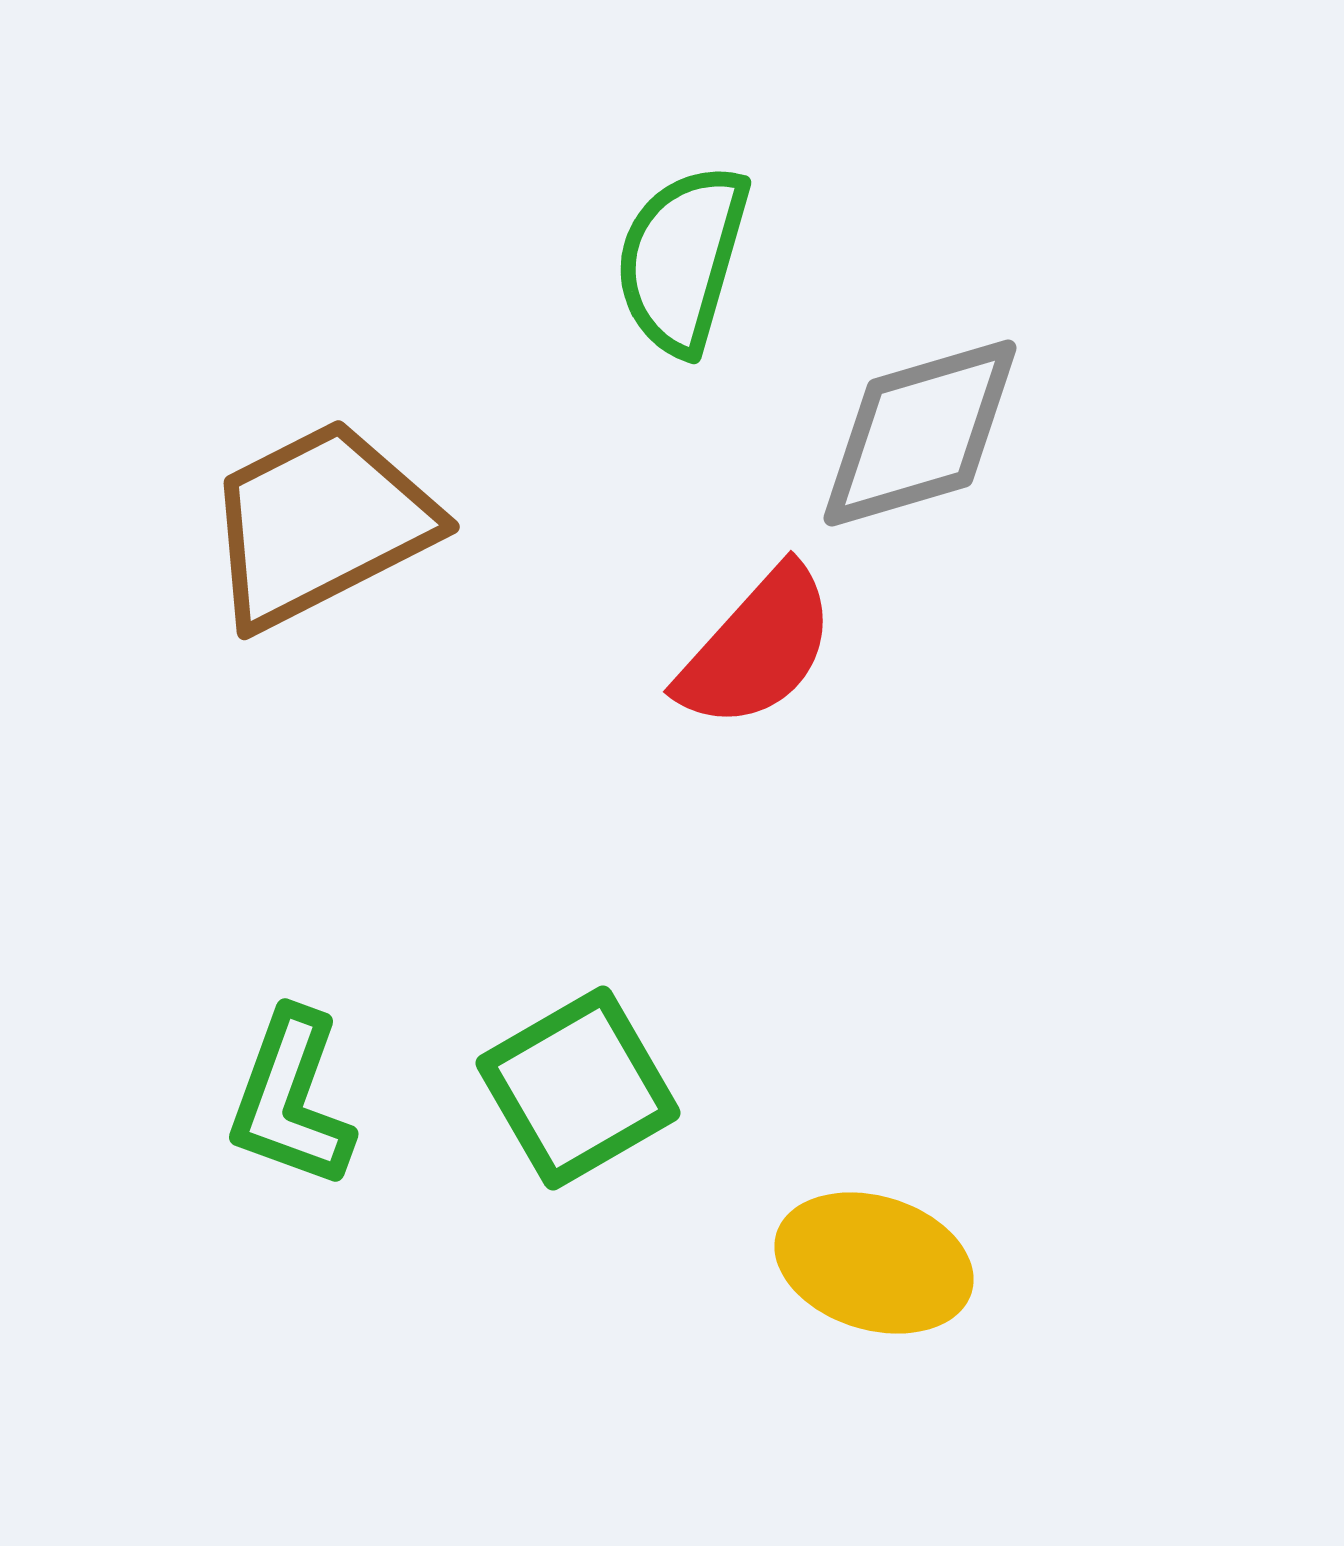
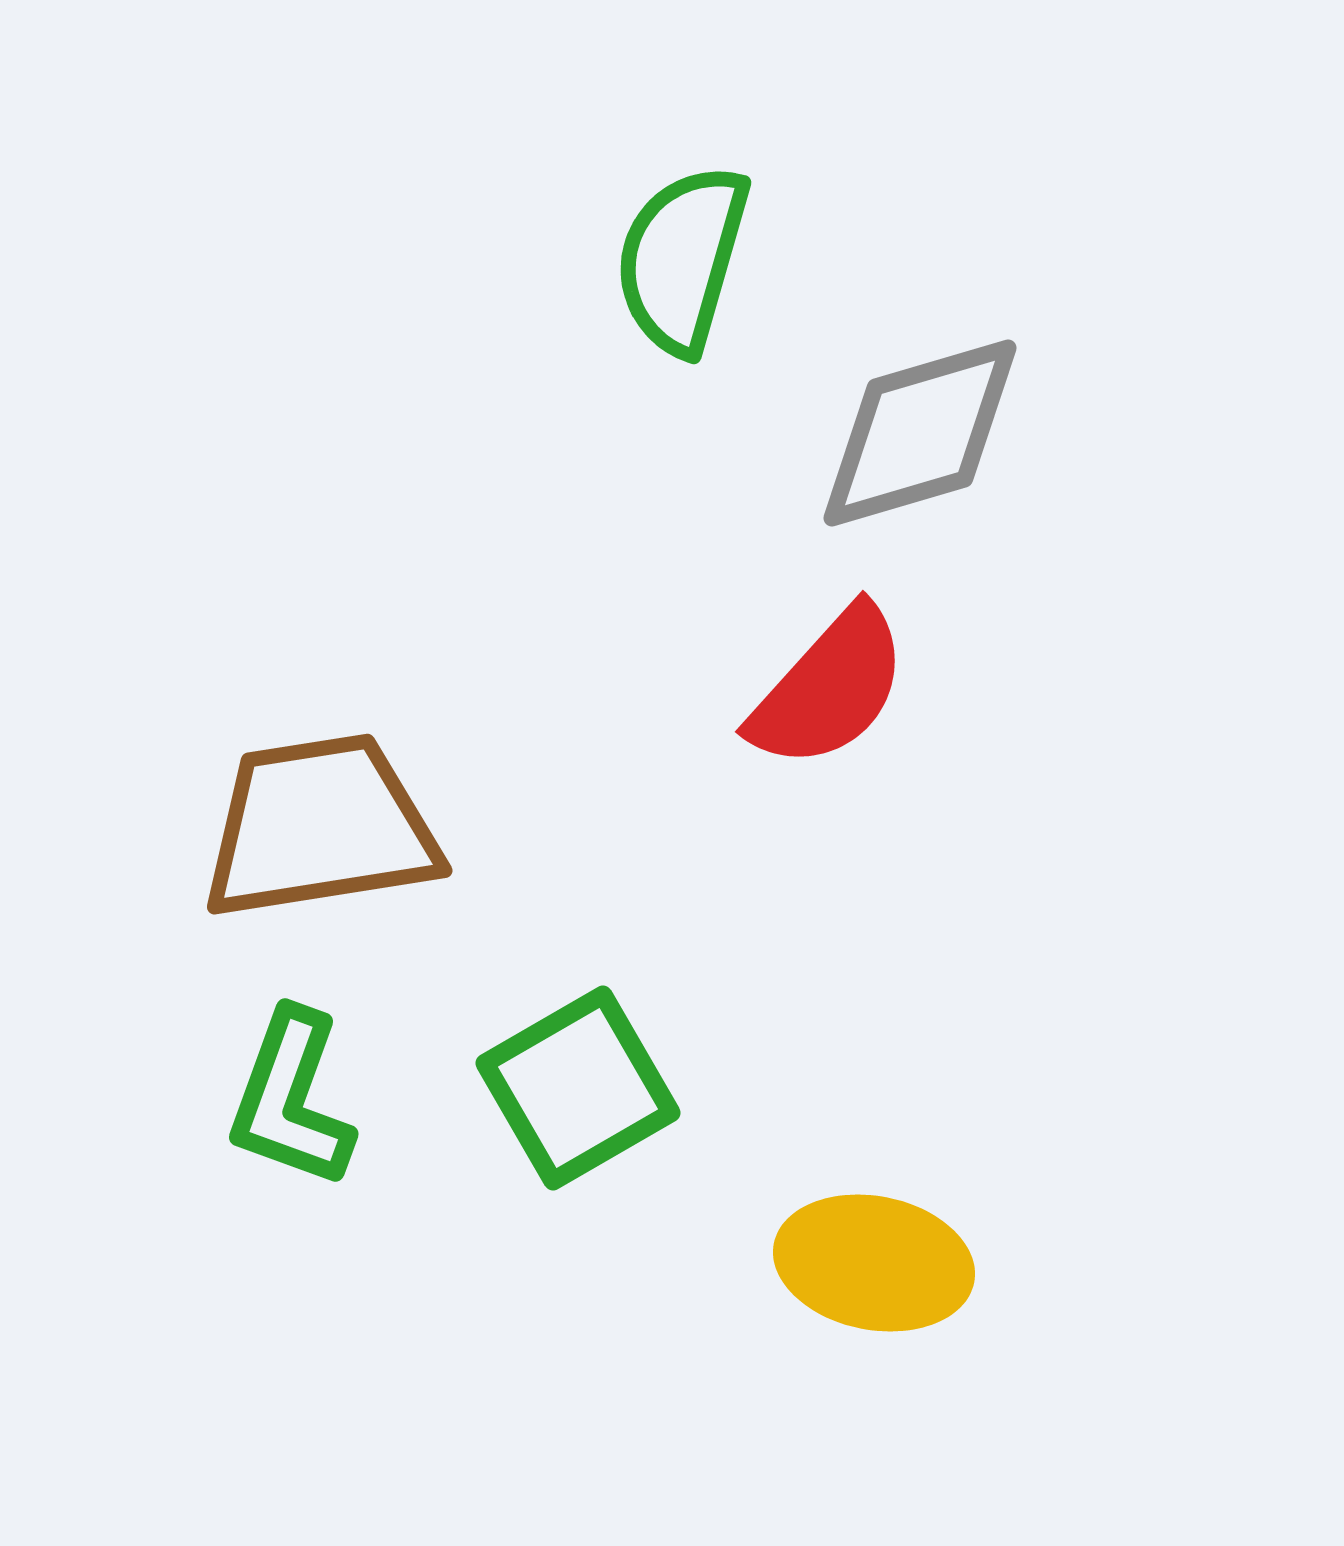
brown trapezoid: moved 303 px down; rotated 18 degrees clockwise
red semicircle: moved 72 px right, 40 px down
yellow ellipse: rotated 6 degrees counterclockwise
